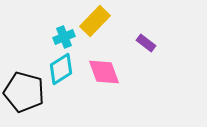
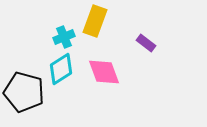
yellow rectangle: rotated 24 degrees counterclockwise
